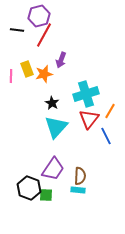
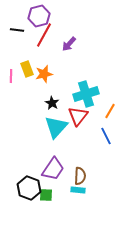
purple arrow: moved 8 px right, 16 px up; rotated 21 degrees clockwise
red triangle: moved 11 px left, 3 px up
